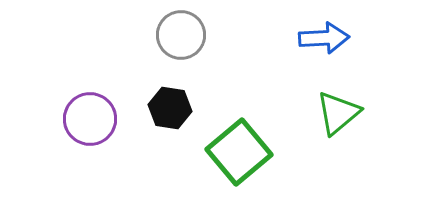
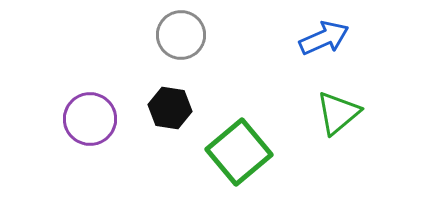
blue arrow: rotated 21 degrees counterclockwise
